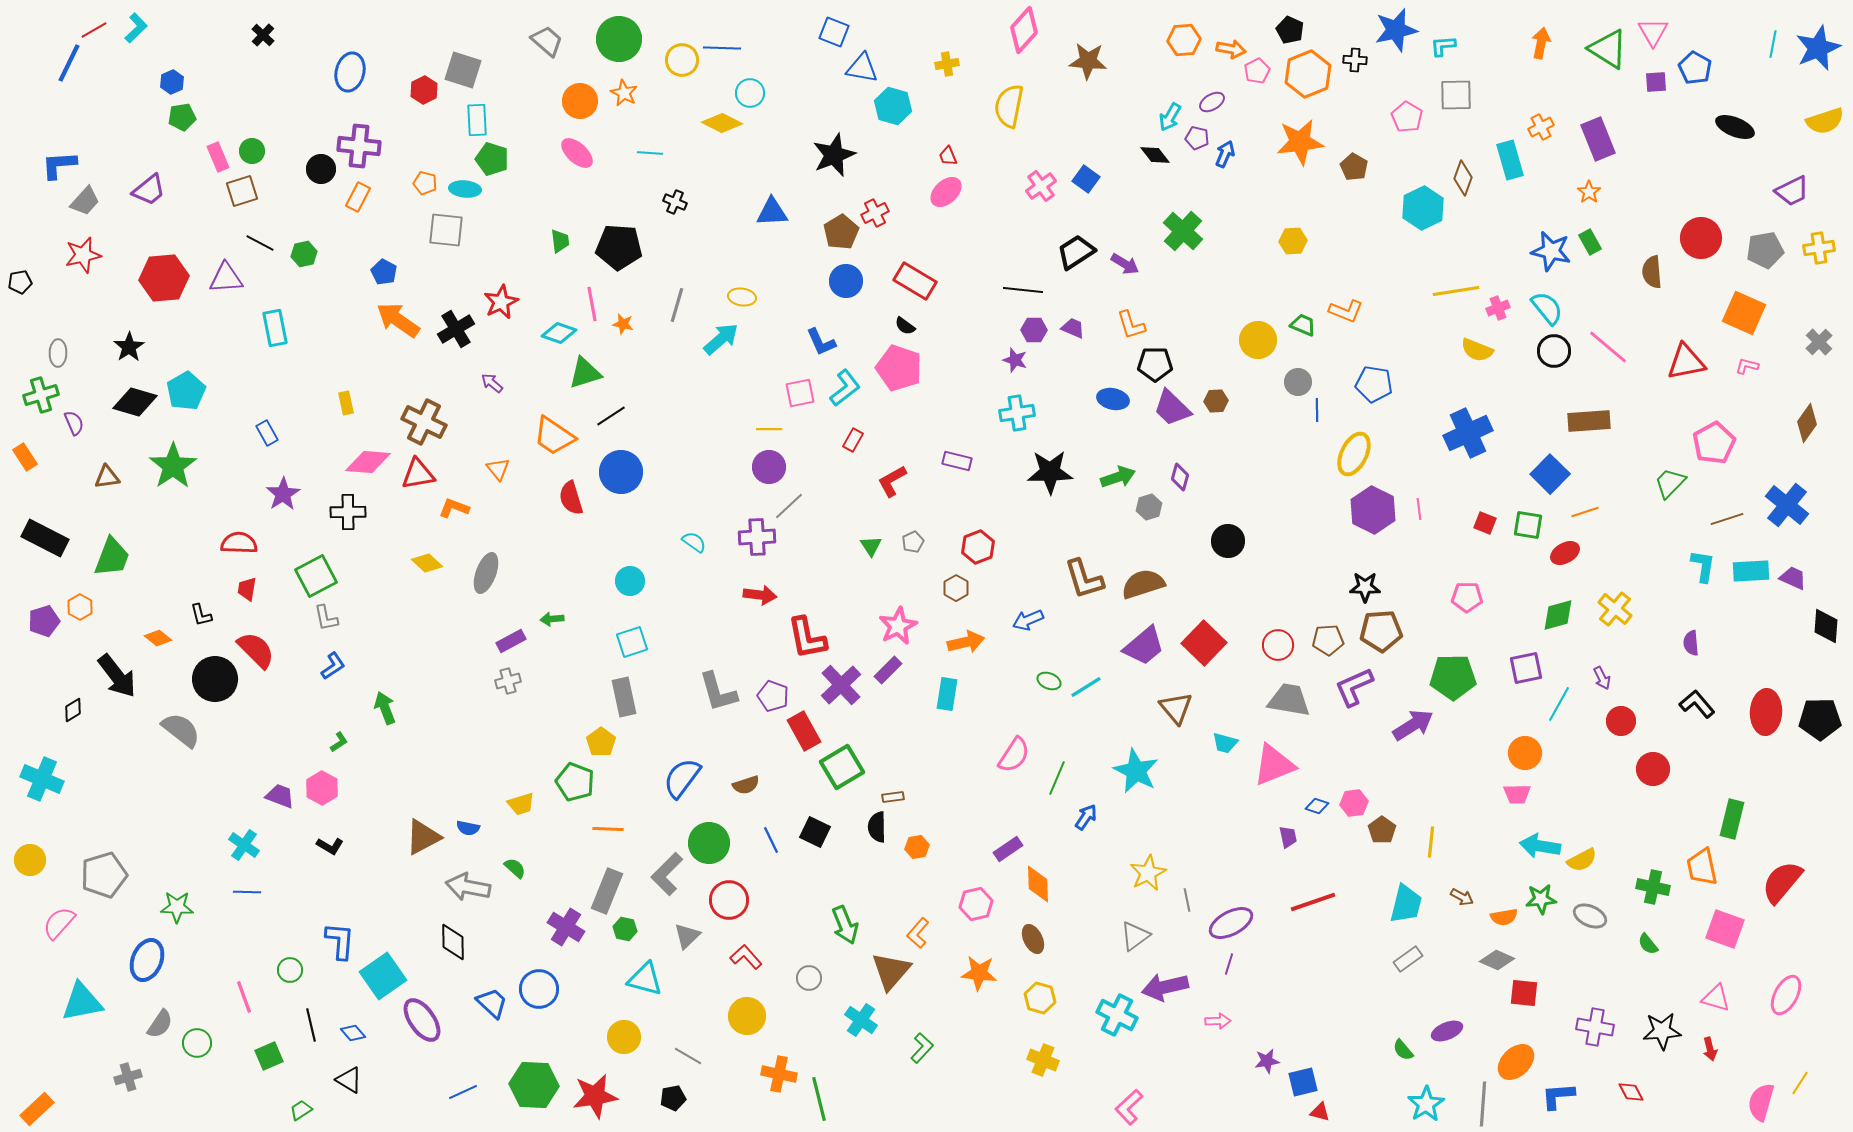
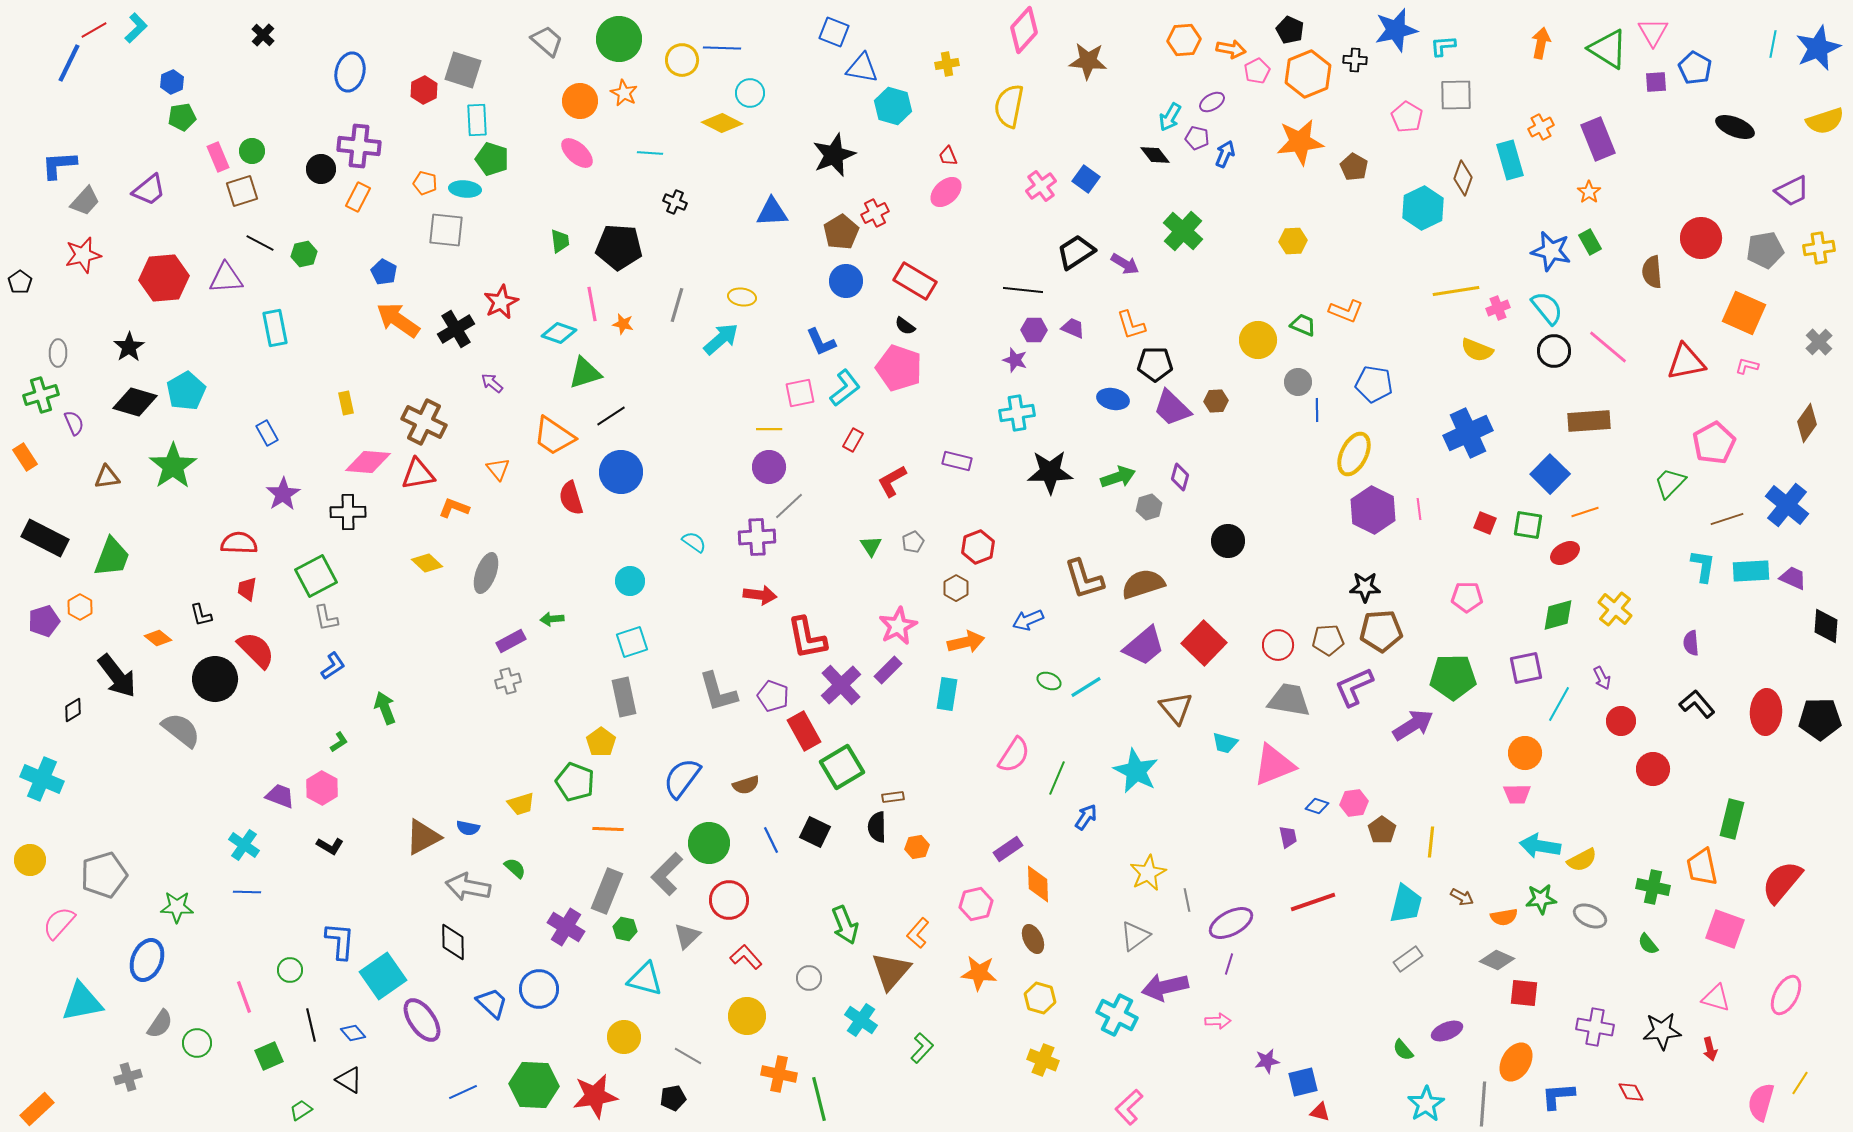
black pentagon at (20, 282): rotated 25 degrees counterclockwise
orange ellipse at (1516, 1062): rotated 15 degrees counterclockwise
